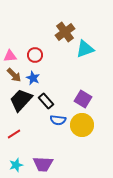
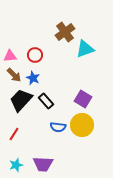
blue semicircle: moved 7 px down
red line: rotated 24 degrees counterclockwise
